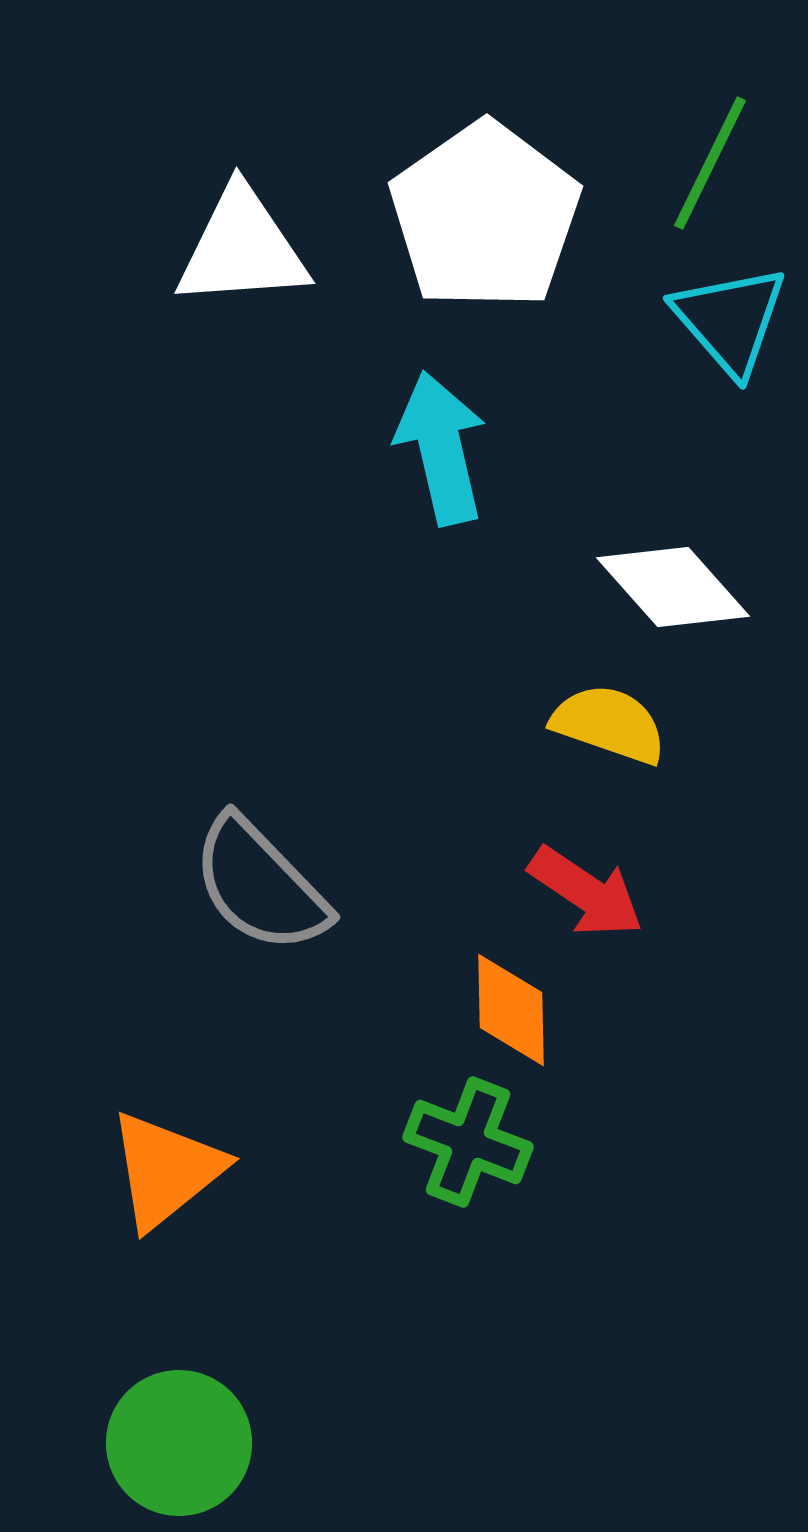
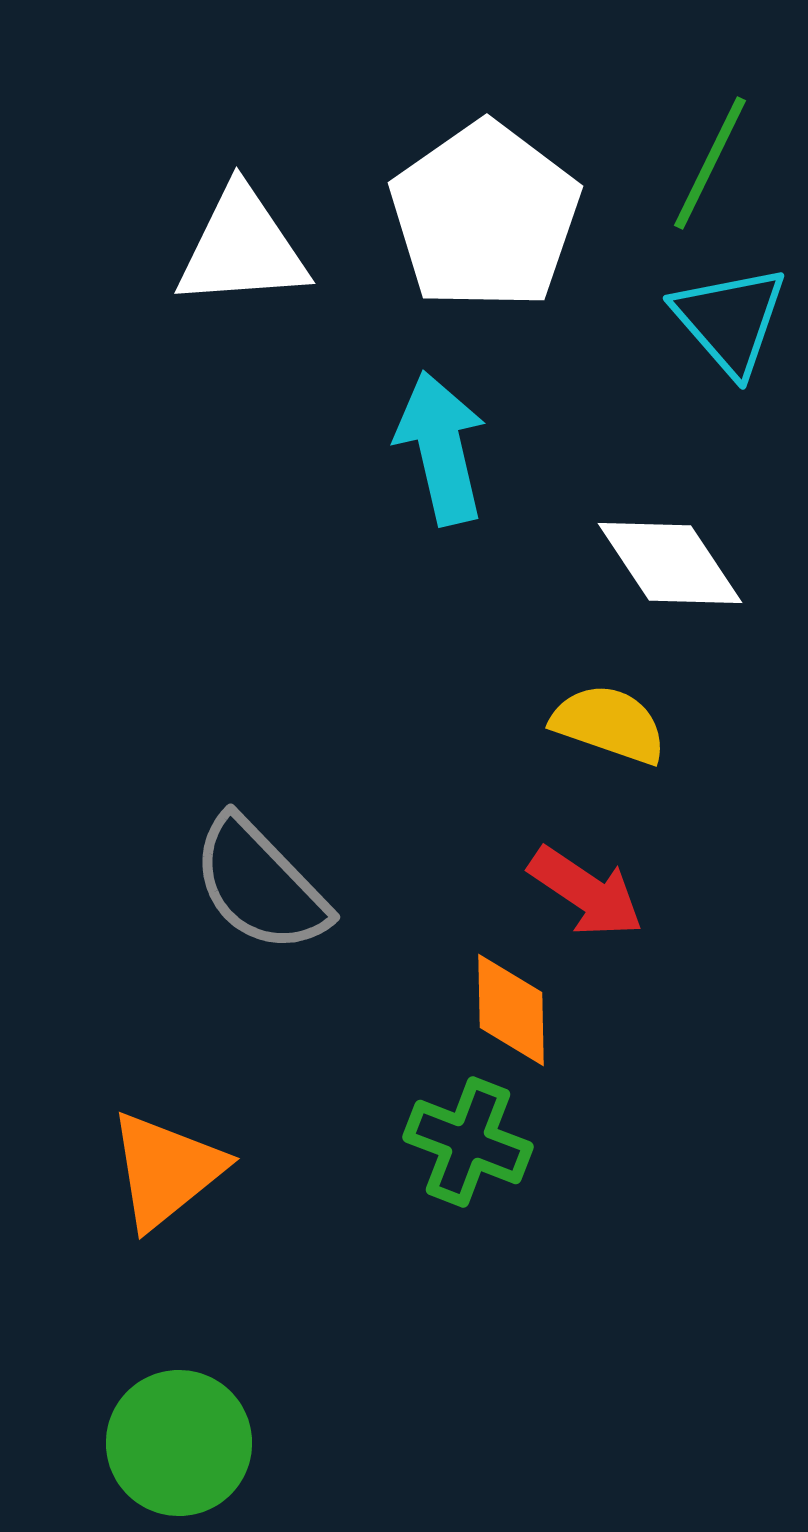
white diamond: moved 3 px left, 24 px up; rotated 8 degrees clockwise
